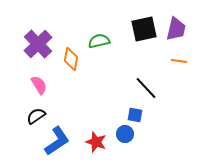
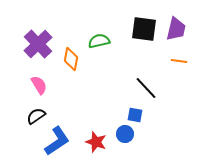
black square: rotated 20 degrees clockwise
